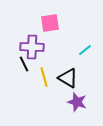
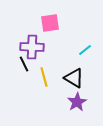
black triangle: moved 6 px right
purple star: rotated 24 degrees clockwise
